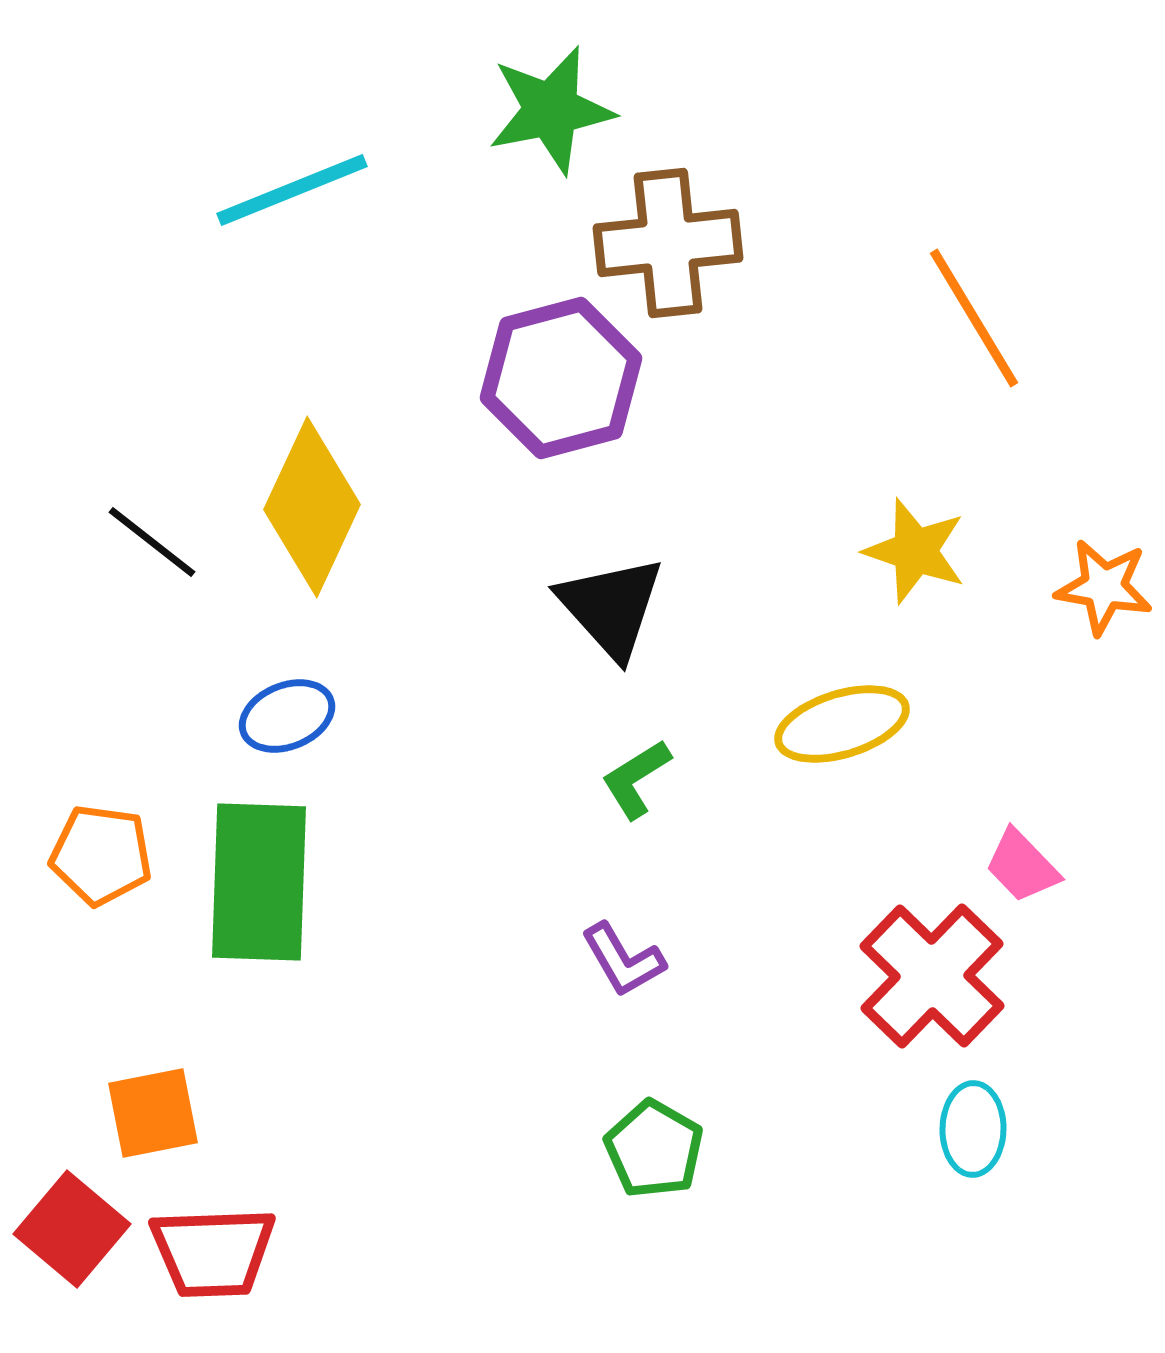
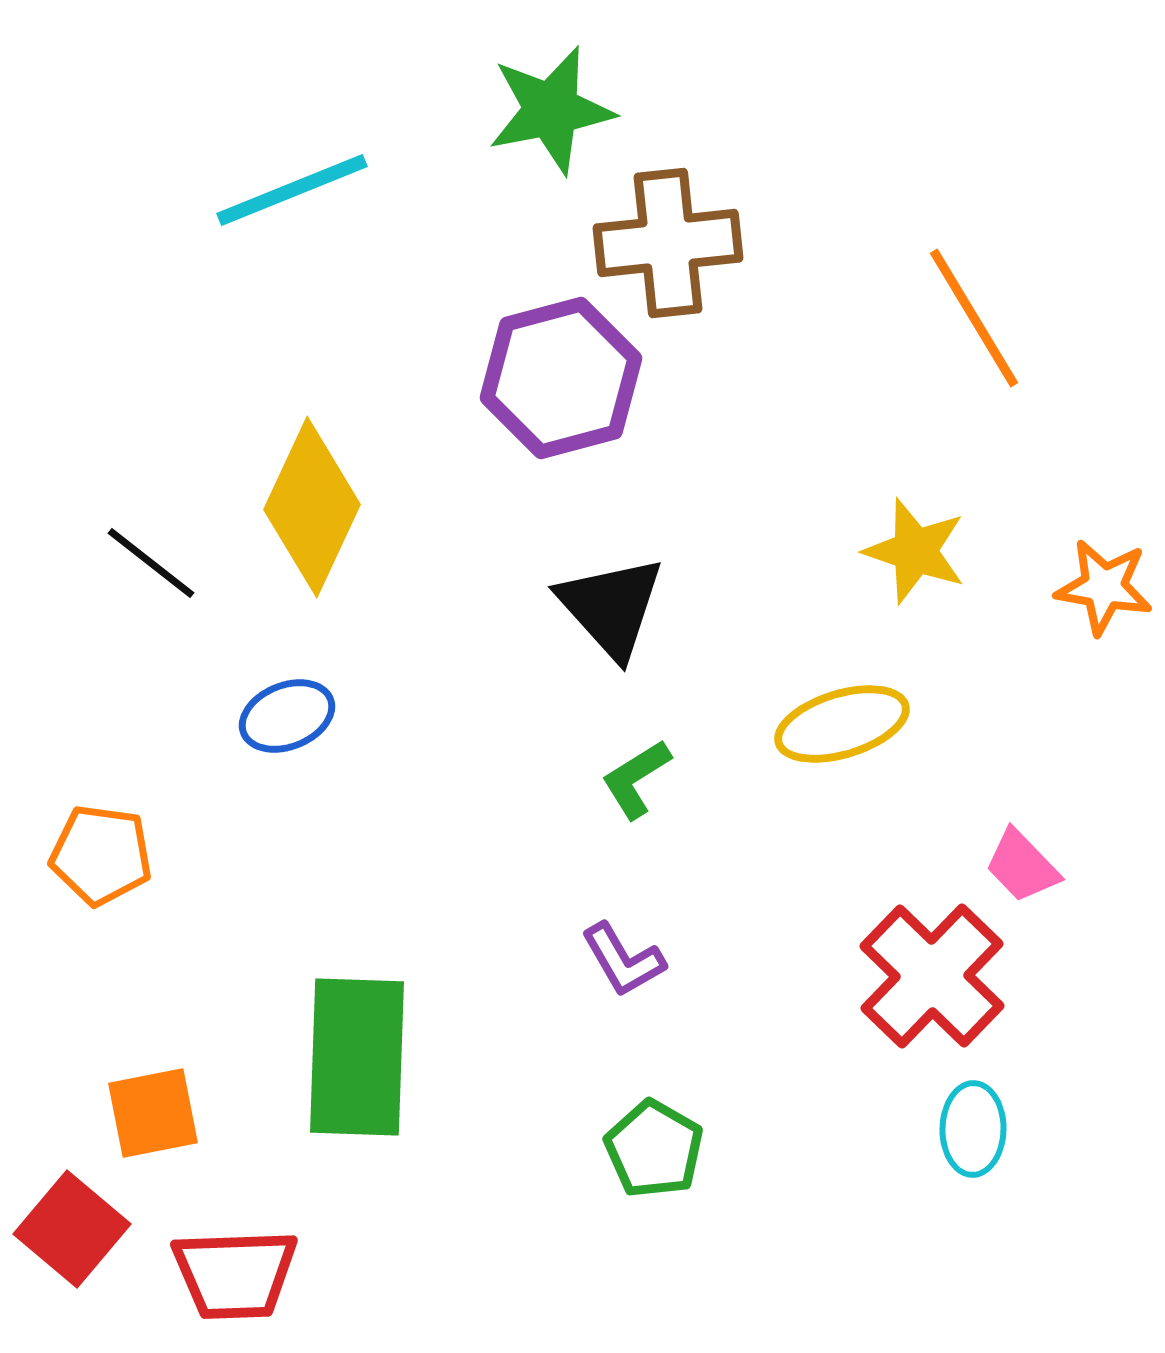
black line: moved 1 px left, 21 px down
green rectangle: moved 98 px right, 175 px down
red trapezoid: moved 22 px right, 22 px down
